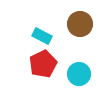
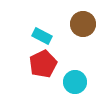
brown circle: moved 3 px right
cyan circle: moved 4 px left, 8 px down
